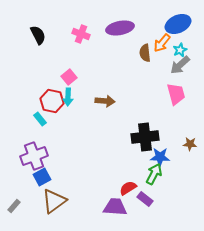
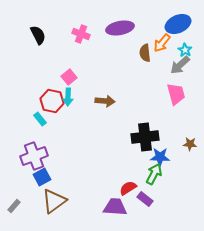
cyan star: moved 5 px right; rotated 16 degrees counterclockwise
